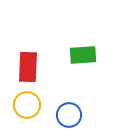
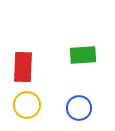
red rectangle: moved 5 px left
blue circle: moved 10 px right, 7 px up
